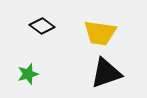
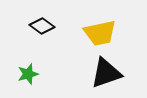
yellow trapezoid: rotated 20 degrees counterclockwise
